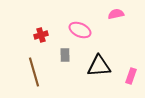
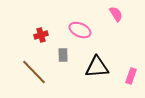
pink semicircle: rotated 70 degrees clockwise
gray rectangle: moved 2 px left
black triangle: moved 2 px left, 1 px down
brown line: rotated 28 degrees counterclockwise
